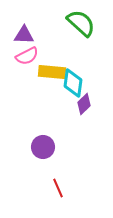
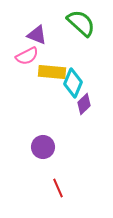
purple triangle: moved 13 px right; rotated 20 degrees clockwise
cyan diamond: rotated 16 degrees clockwise
